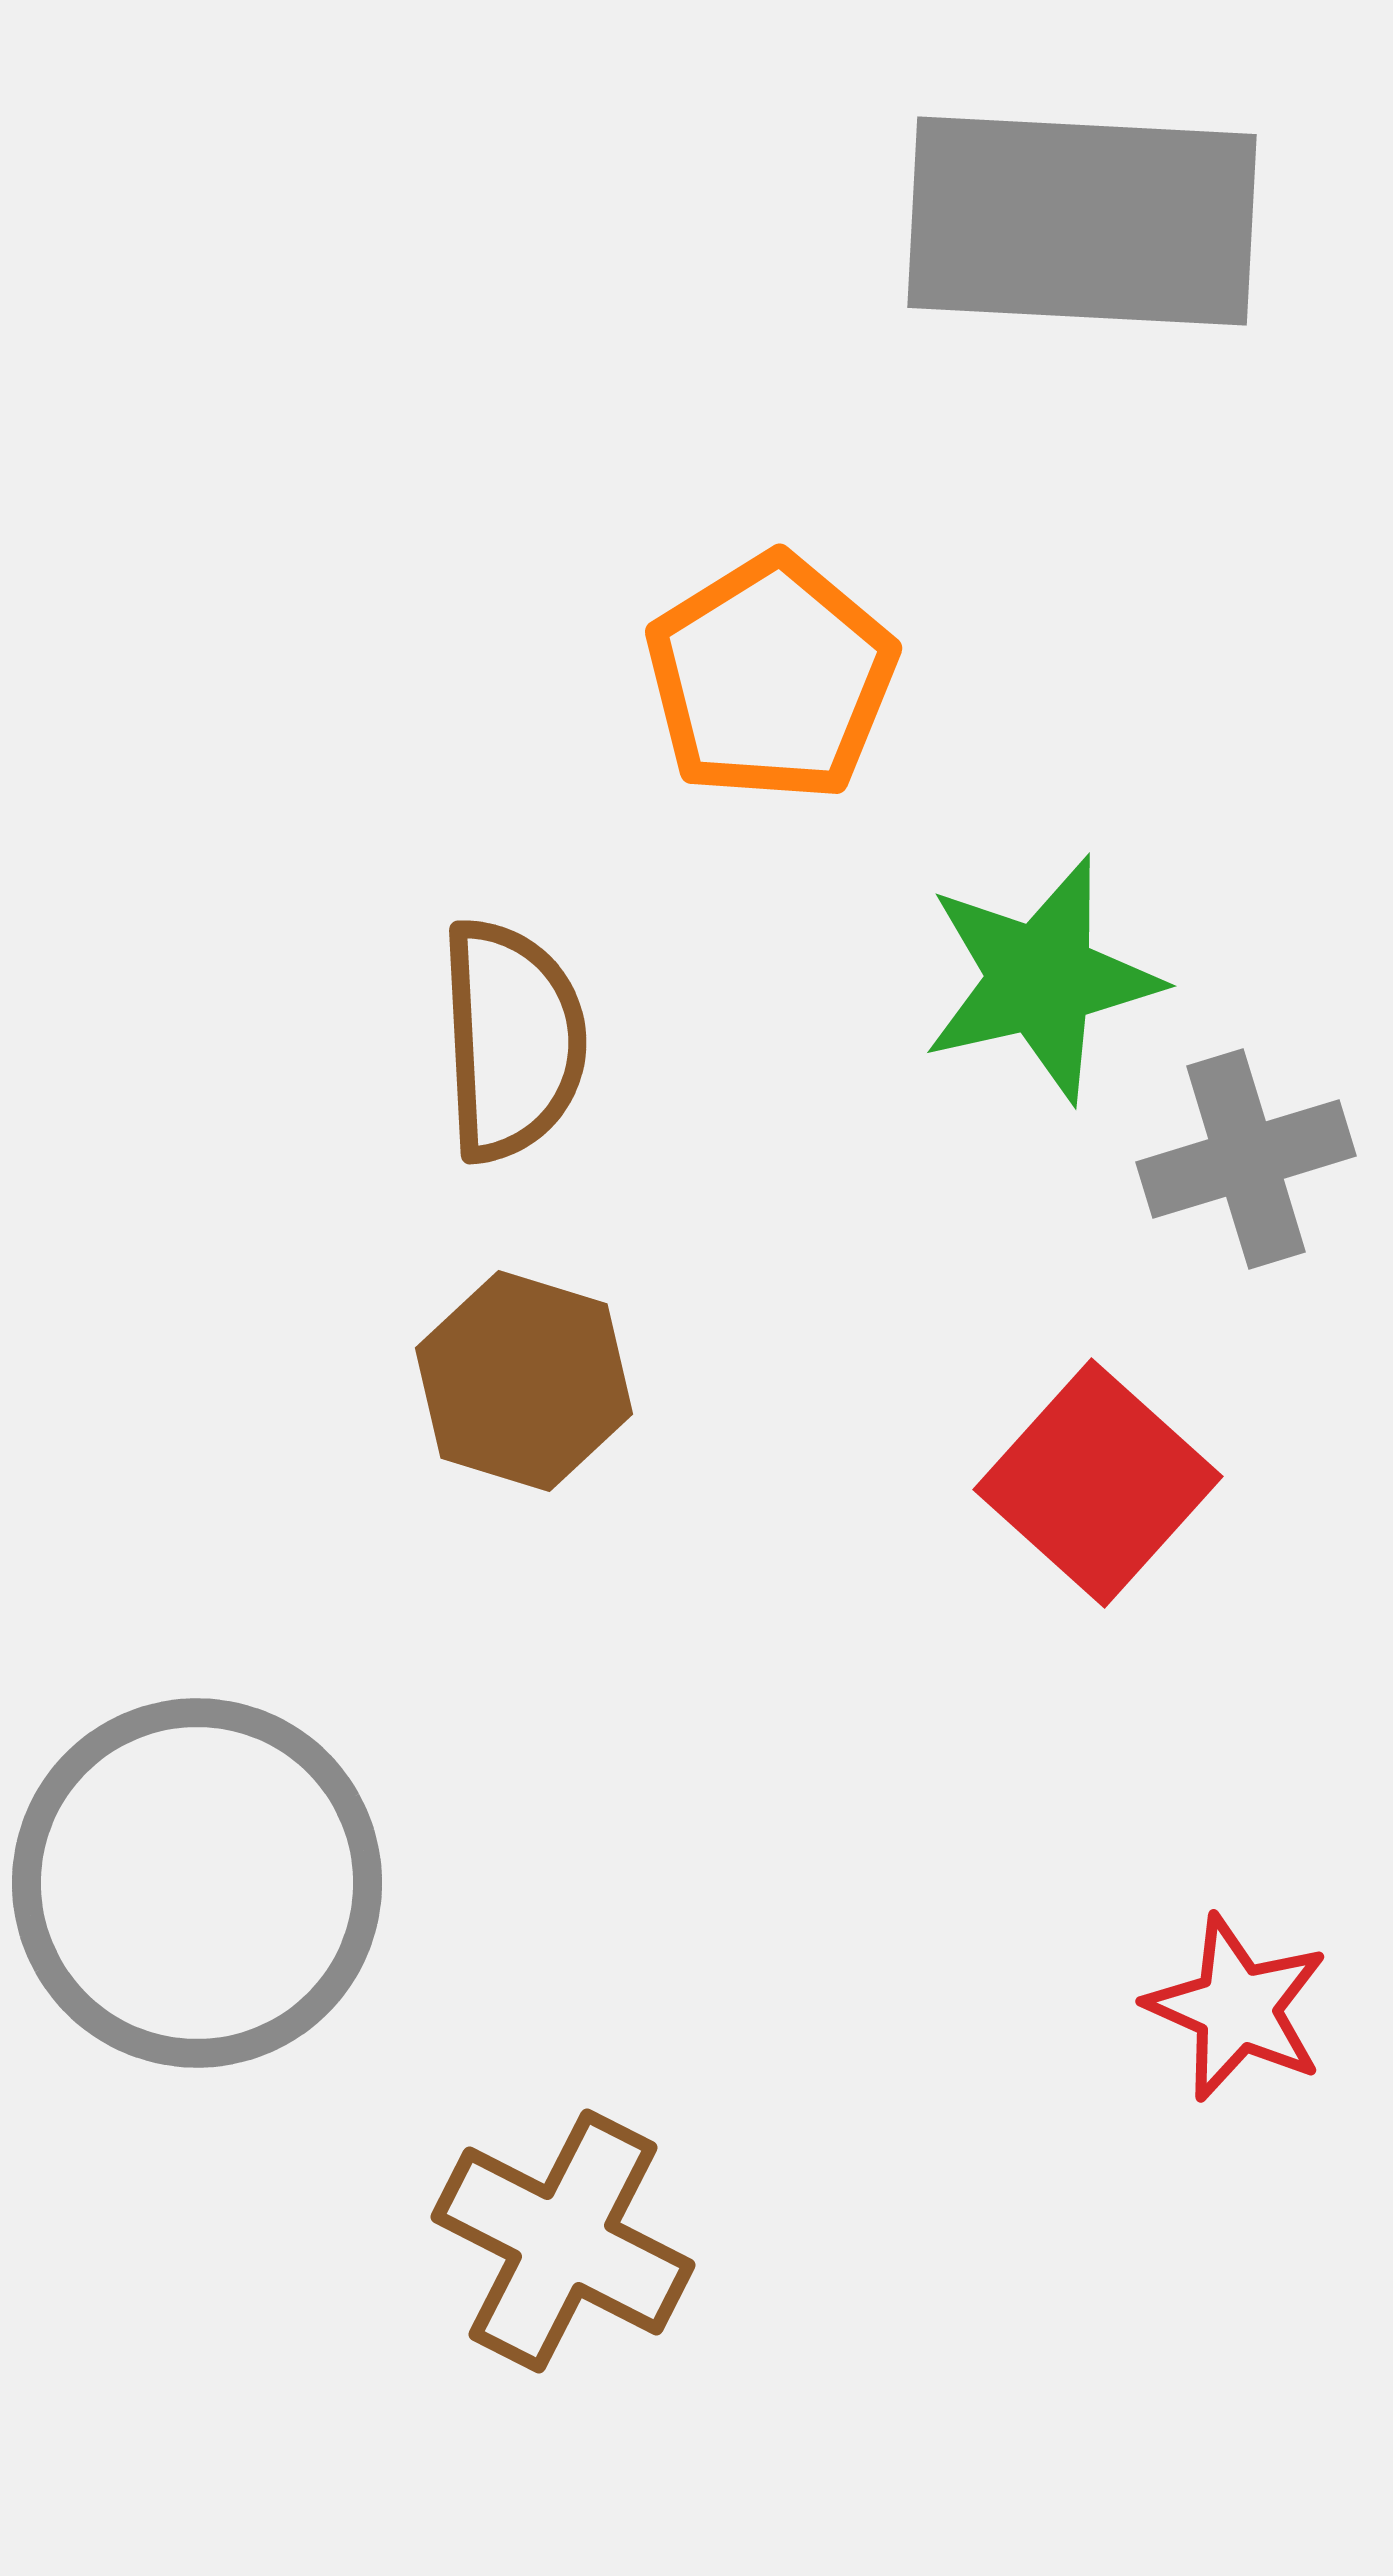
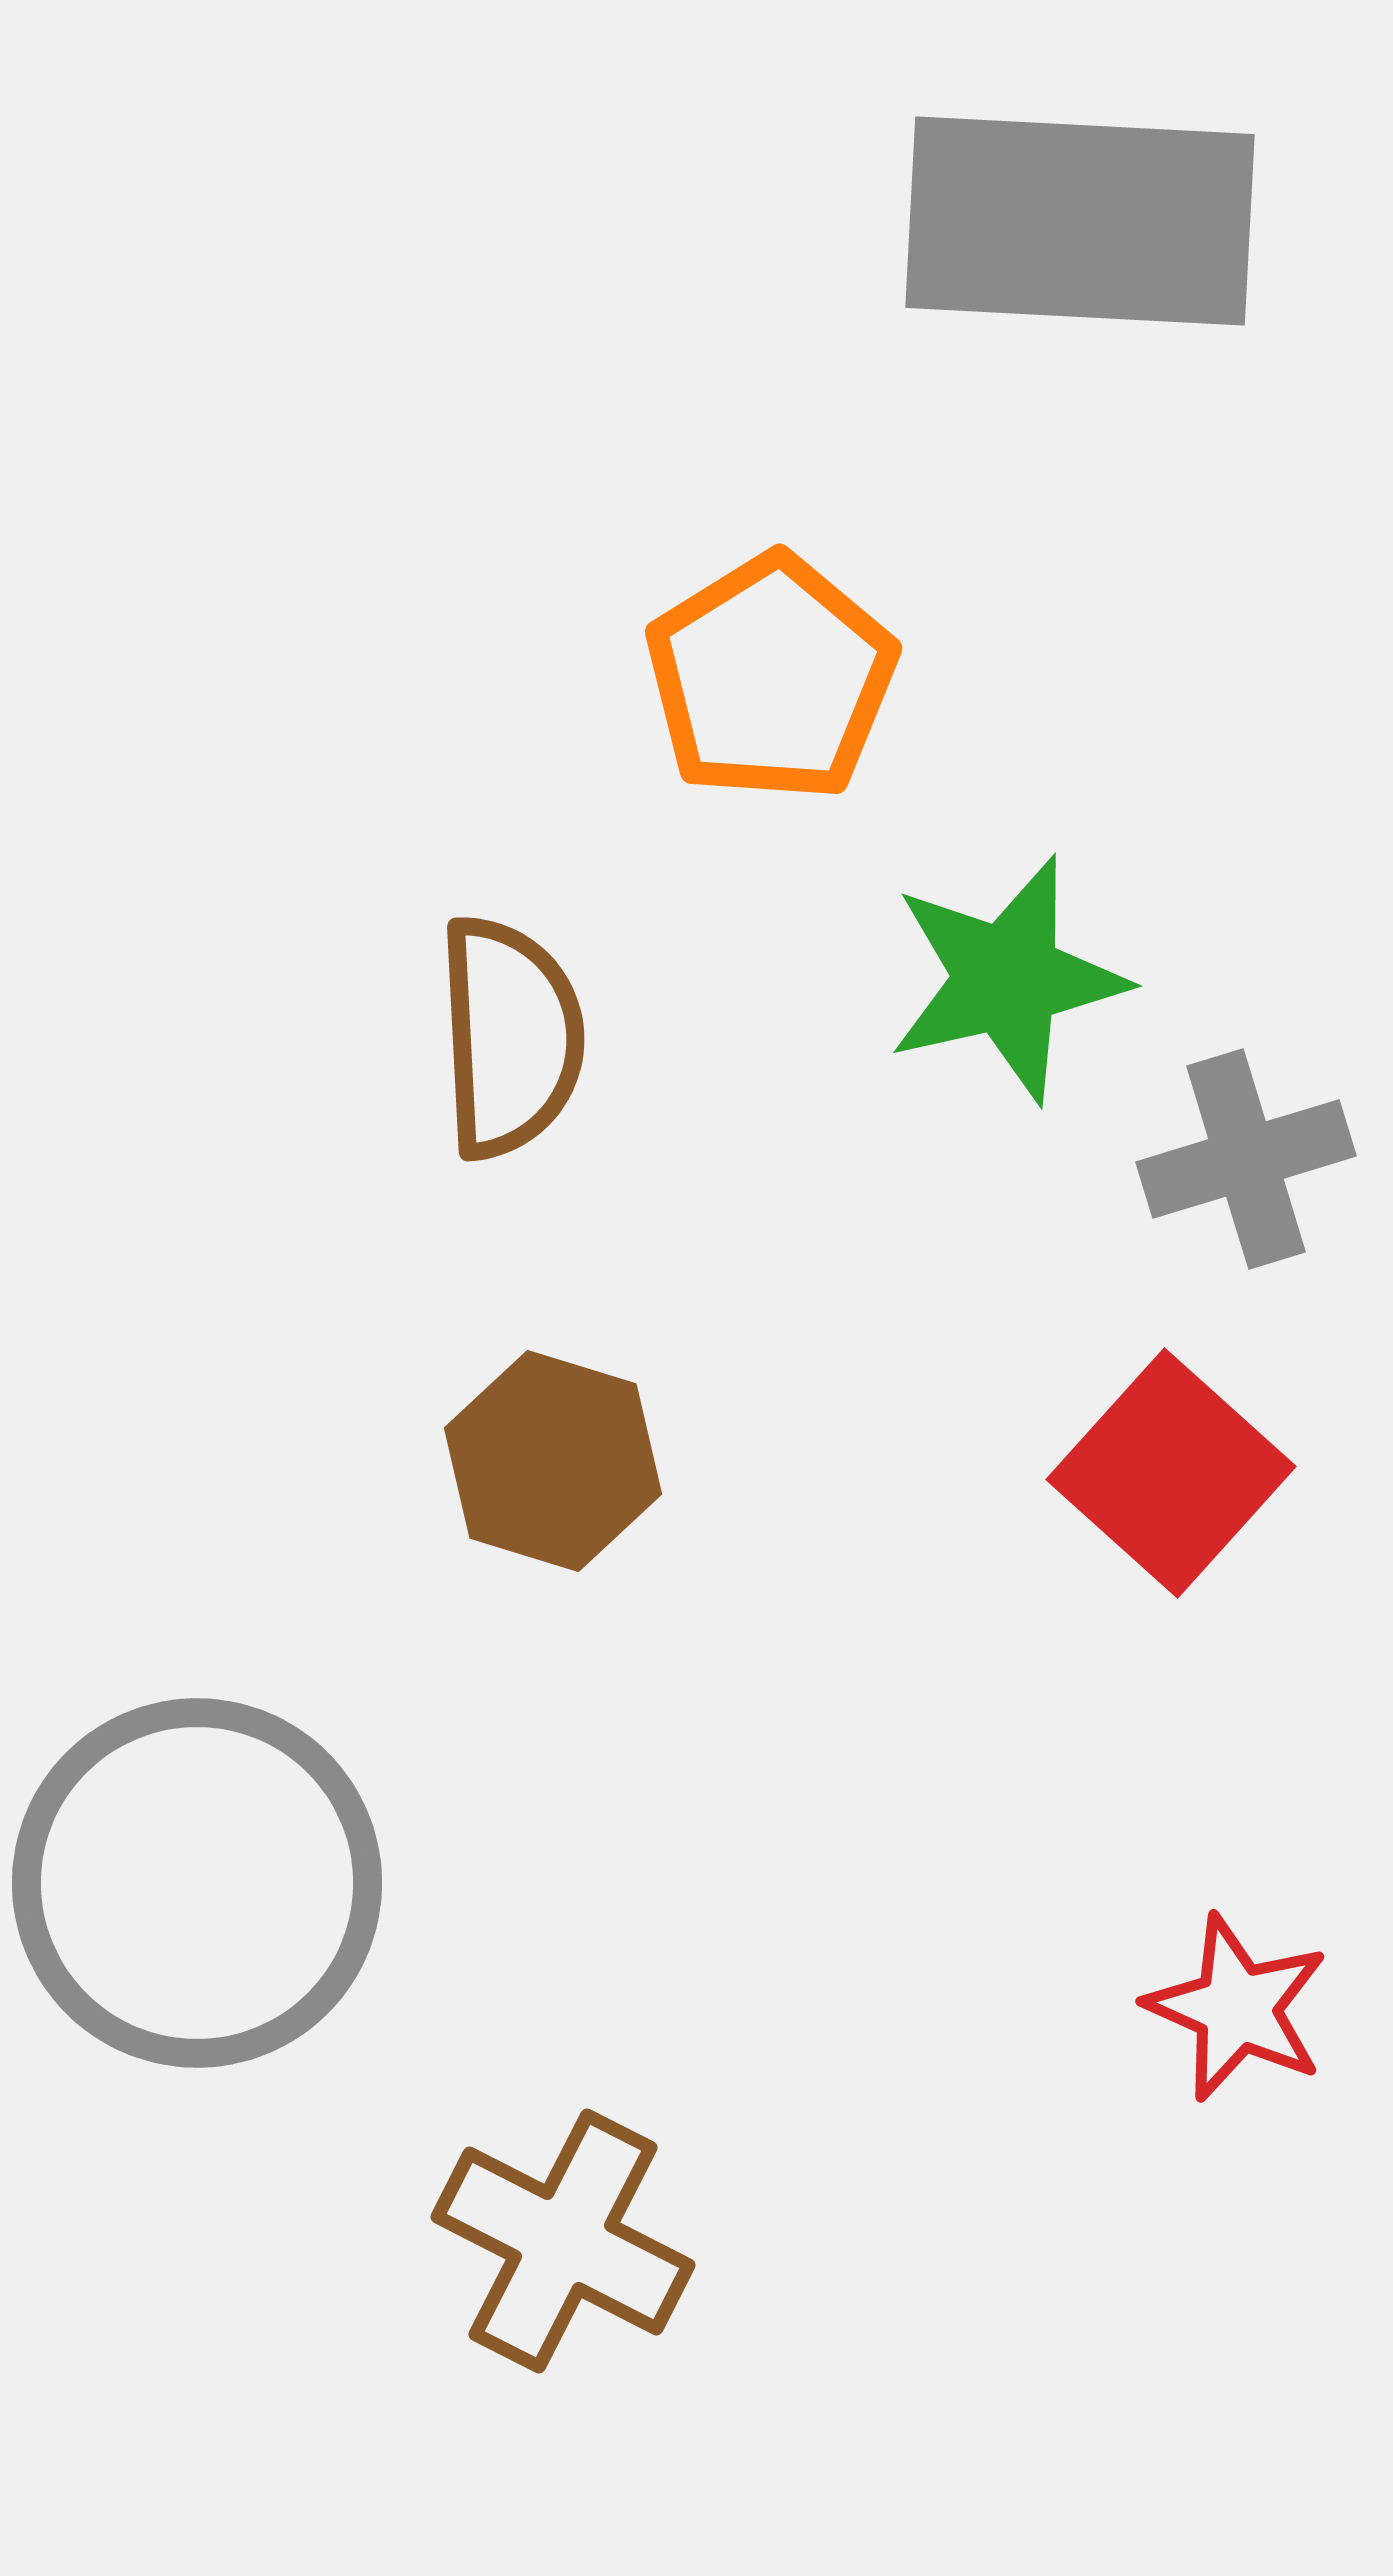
gray rectangle: moved 2 px left
green star: moved 34 px left
brown semicircle: moved 2 px left, 3 px up
brown hexagon: moved 29 px right, 80 px down
red square: moved 73 px right, 10 px up
